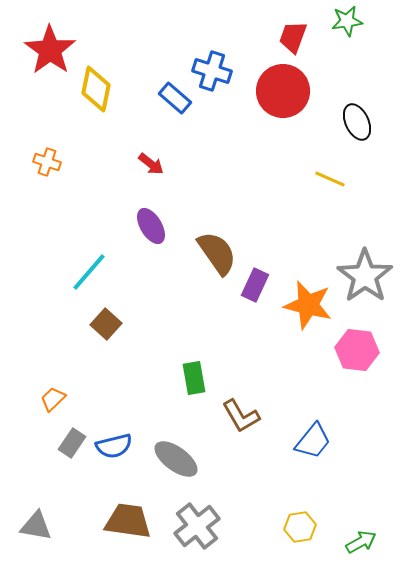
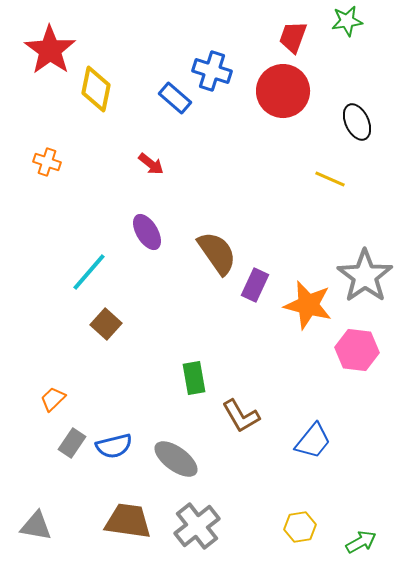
purple ellipse: moved 4 px left, 6 px down
